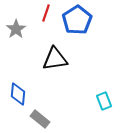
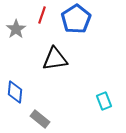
red line: moved 4 px left, 2 px down
blue pentagon: moved 1 px left, 1 px up
blue diamond: moved 3 px left, 2 px up
